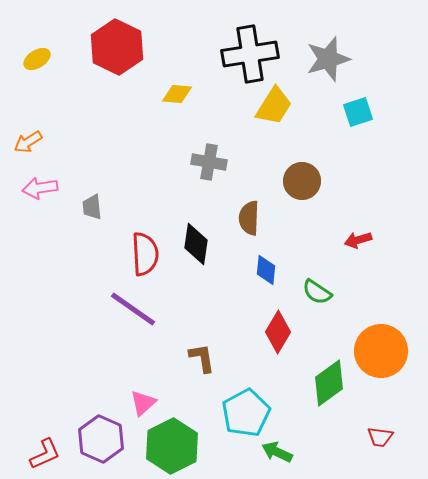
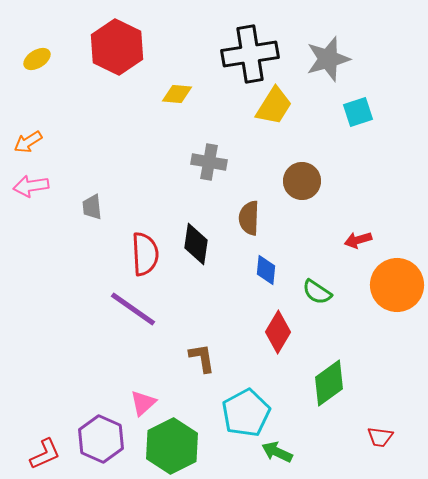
pink arrow: moved 9 px left, 2 px up
orange circle: moved 16 px right, 66 px up
